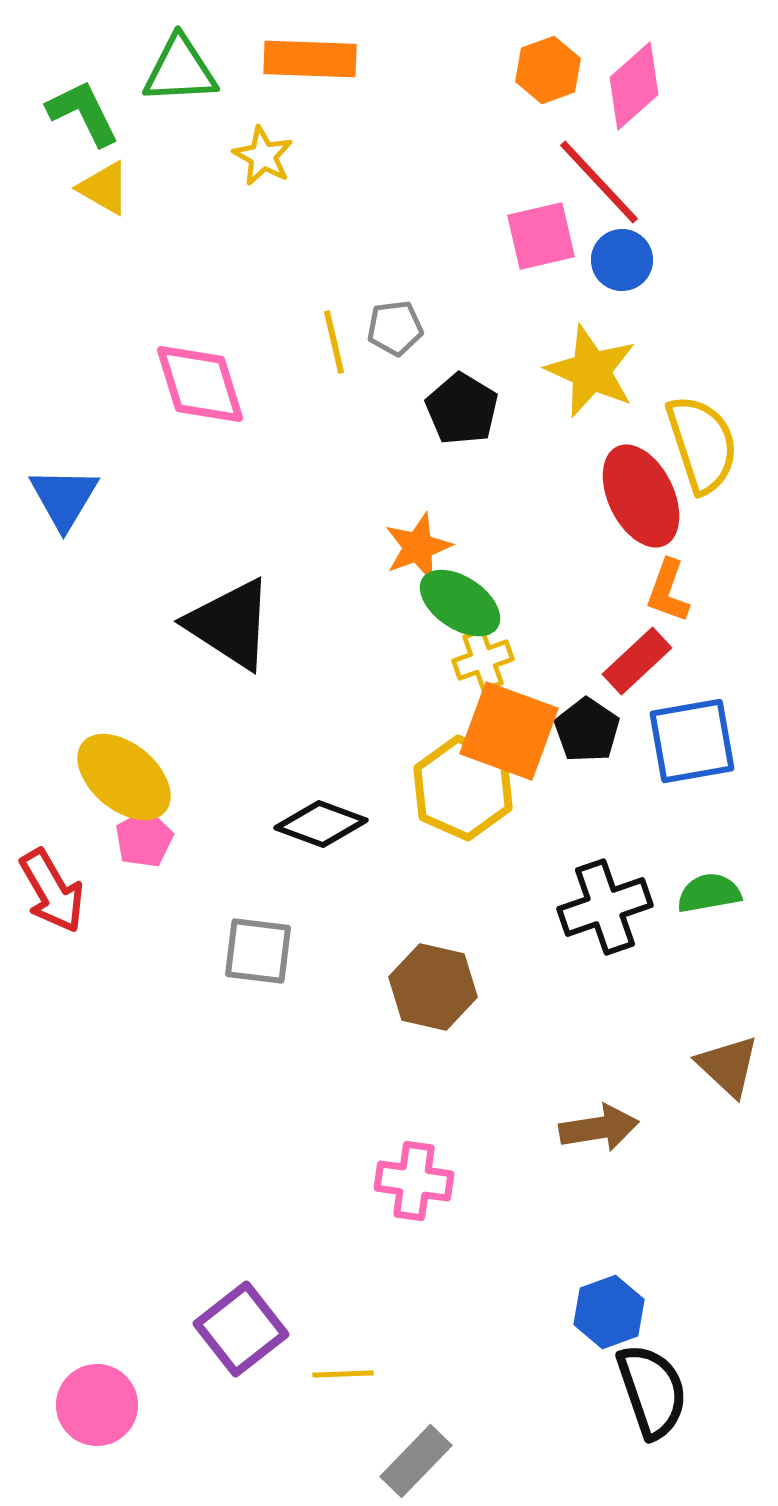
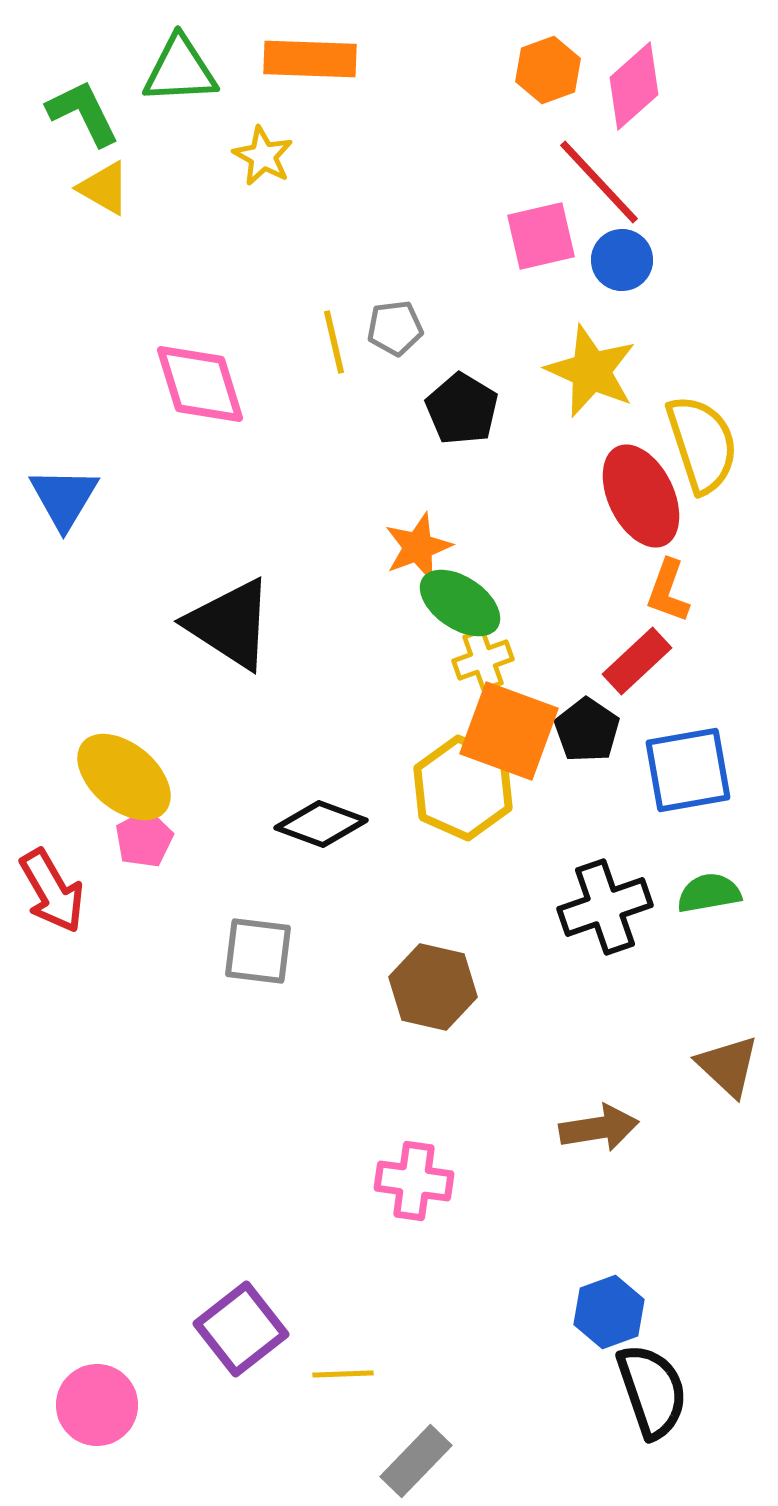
blue square at (692, 741): moved 4 px left, 29 px down
